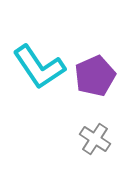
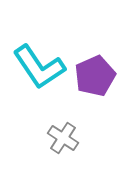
gray cross: moved 32 px left, 1 px up
